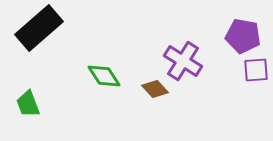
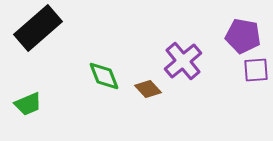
black rectangle: moved 1 px left
purple cross: rotated 18 degrees clockwise
green diamond: rotated 12 degrees clockwise
brown diamond: moved 7 px left
green trapezoid: rotated 92 degrees counterclockwise
